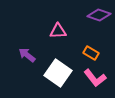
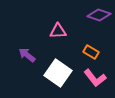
orange rectangle: moved 1 px up
